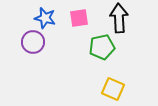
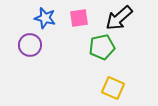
black arrow: rotated 128 degrees counterclockwise
purple circle: moved 3 px left, 3 px down
yellow square: moved 1 px up
